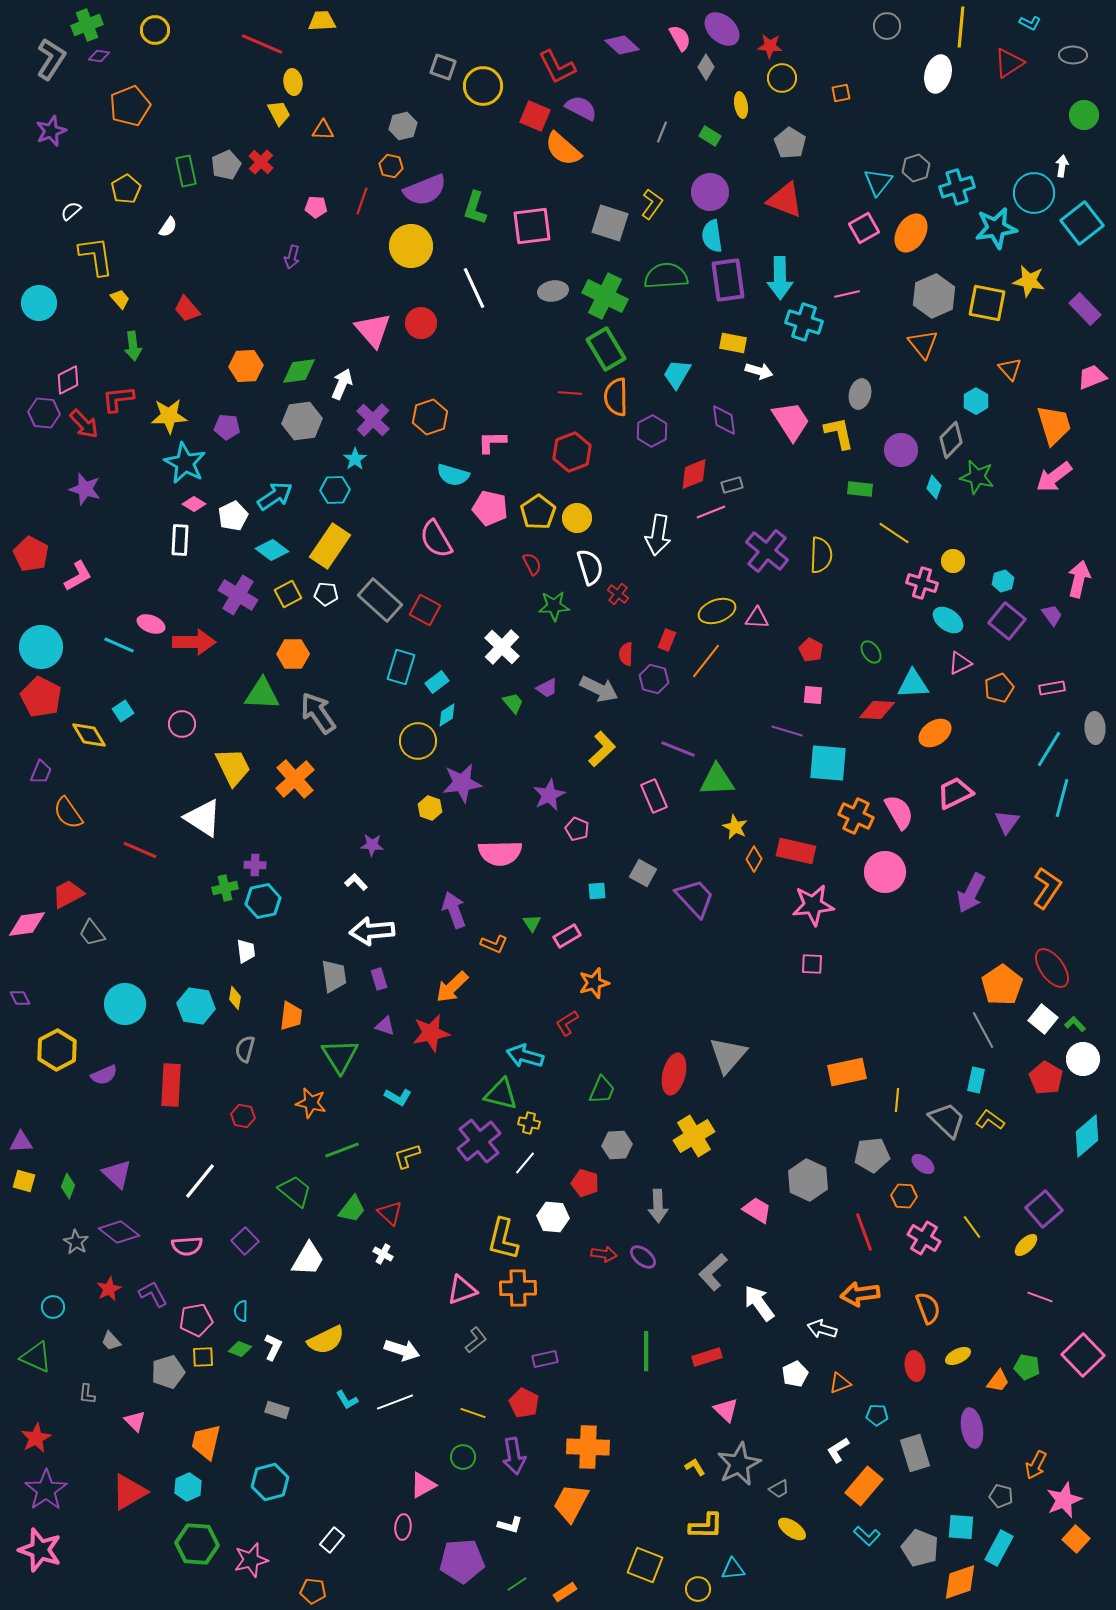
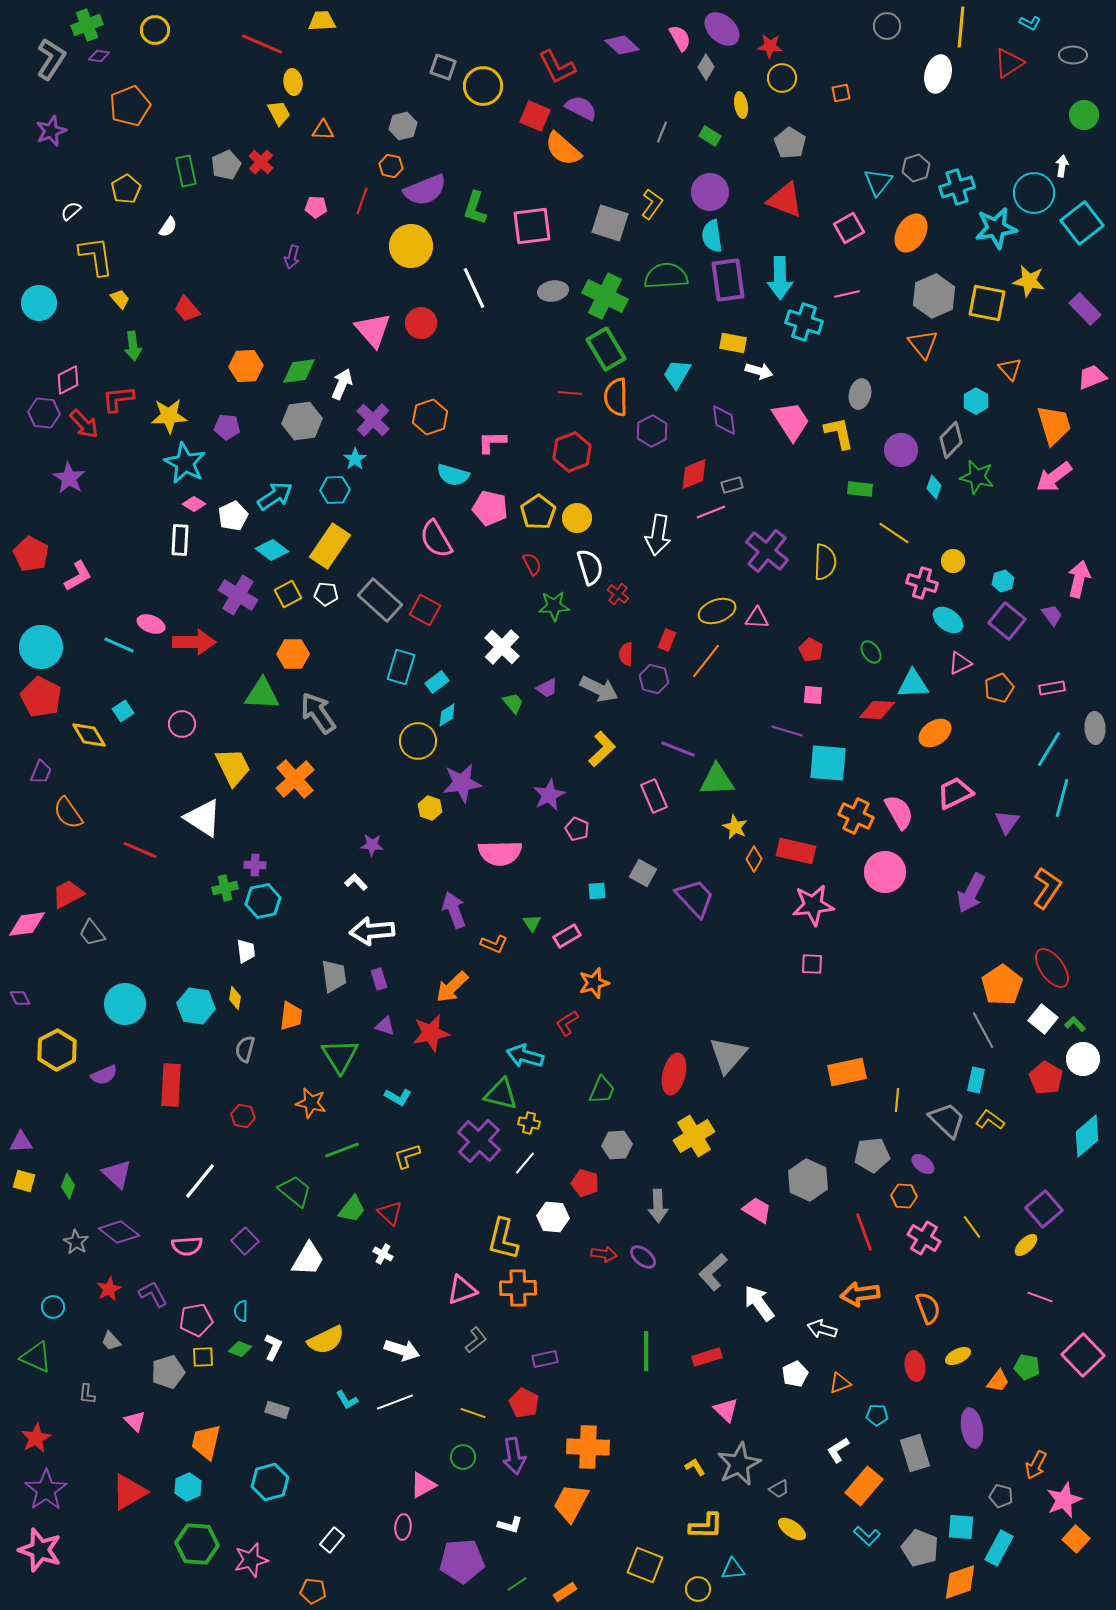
pink square at (864, 228): moved 15 px left
purple star at (85, 489): moved 16 px left, 11 px up; rotated 16 degrees clockwise
yellow semicircle at (821, 555): moved 4 px right, 7 px down
purple cross at (479, 1141): rotated 9 degrees counterclockwise
